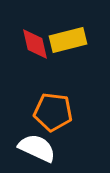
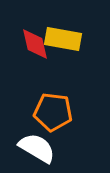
yellow rectangle: moved 5 px left, 1 px up; rotated 24 degrees clockwise
white semicircle: rotated 6 degrees clockwise
